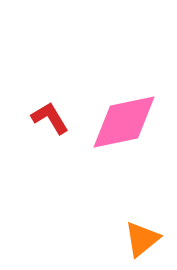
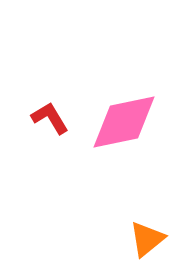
orange triangle: moved 5 px right
